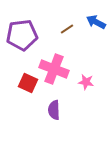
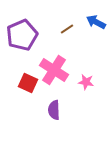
purple pentagon: rotated 16 degrees counterclockwise
pink cross: moved 1 px down; rotated 12 degrees clockwise
